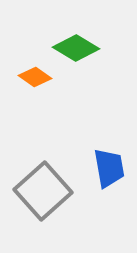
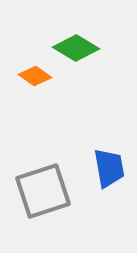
orange diamond: moved 1 px up
gray square: rotated 24 degrees clockwise
